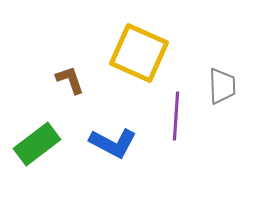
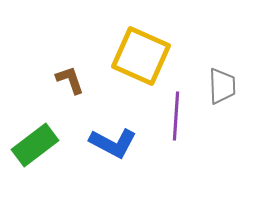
yellow square: moved 2 px right, 3 px down
green rectangle: moved 2 px left, 1 px down
